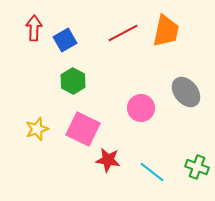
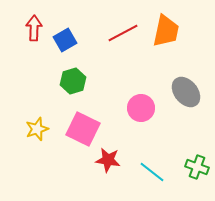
green hexagon: rotated 15 degrees clockwise
